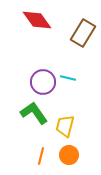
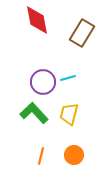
red diamond: rotated 24 degrees clockwise
brown rectangle: moved 1 px left
cyan line: rotated 28 degrees counterclockwise
green L-shape: rotated 8 degrees counterclockwise
yellow trapezoid: moved 4 px right, 12 px up
orange circle: moved 5 px right
